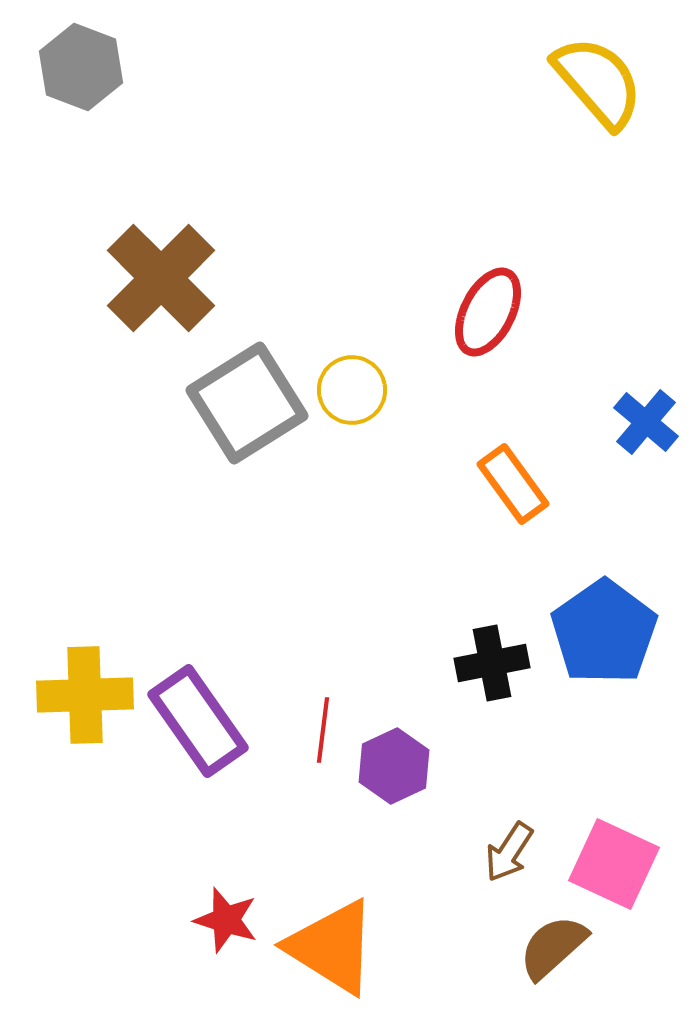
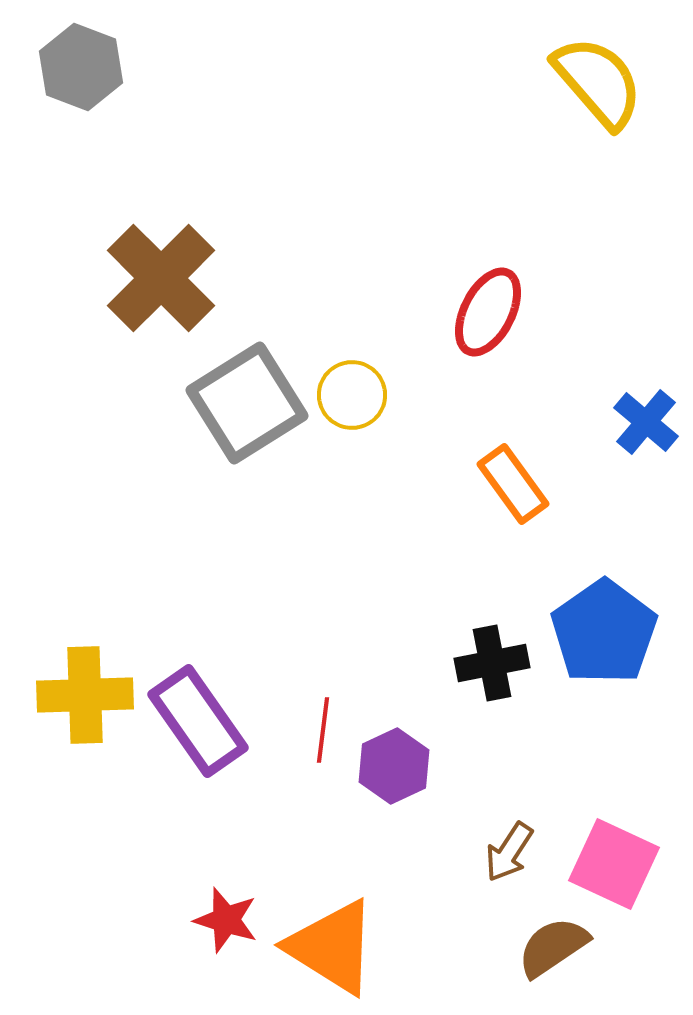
yellow circle: moved 5 px down
brown semicircle: rotated 8 degrees clockwise
